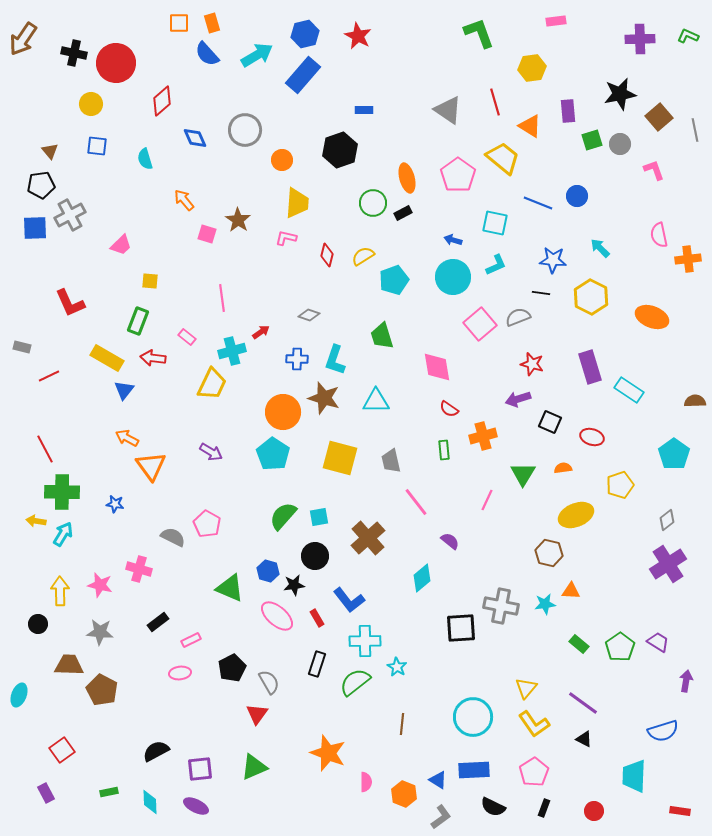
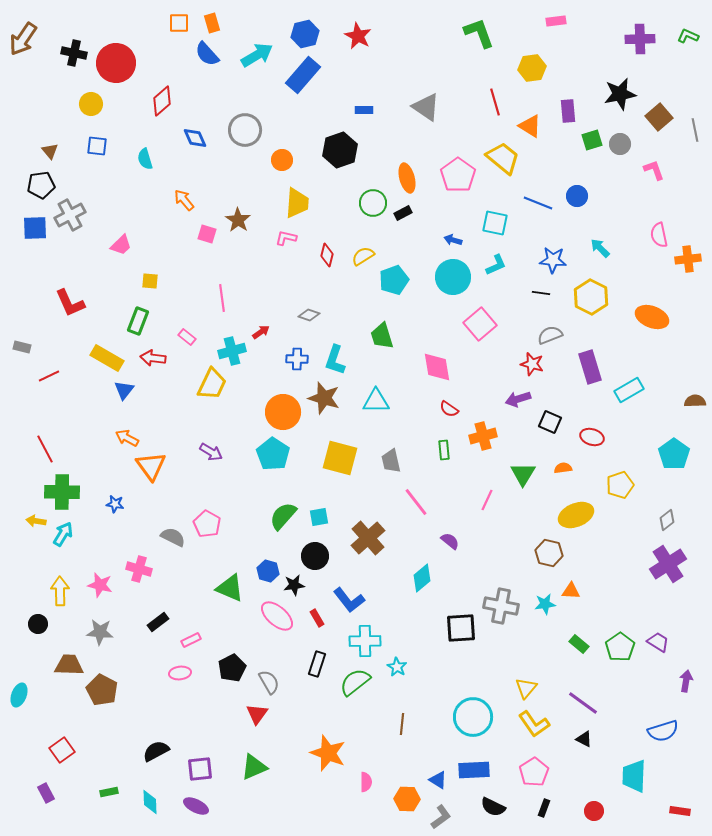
gray triangle at (448, 110): moved 22 px left, 3 px up
gray semicircle at (518, 317): moved 32 px right, 18 px down
cyan rectangle at (629, 390): rotated 64 degrees counterclockwise
orange hexagon at (404, 794): moved 3 px right, 5 px down; rotated 20 degrees counterclockwise
